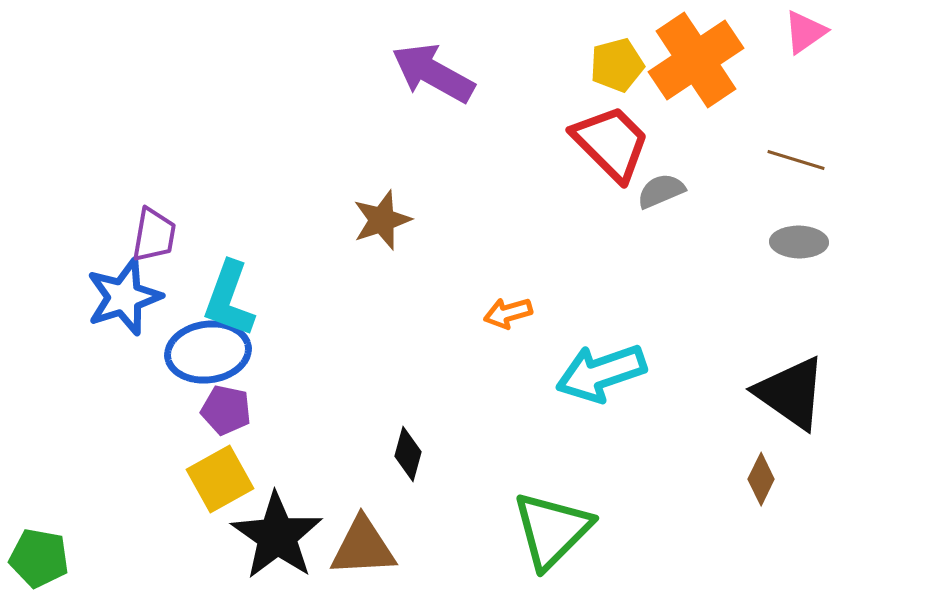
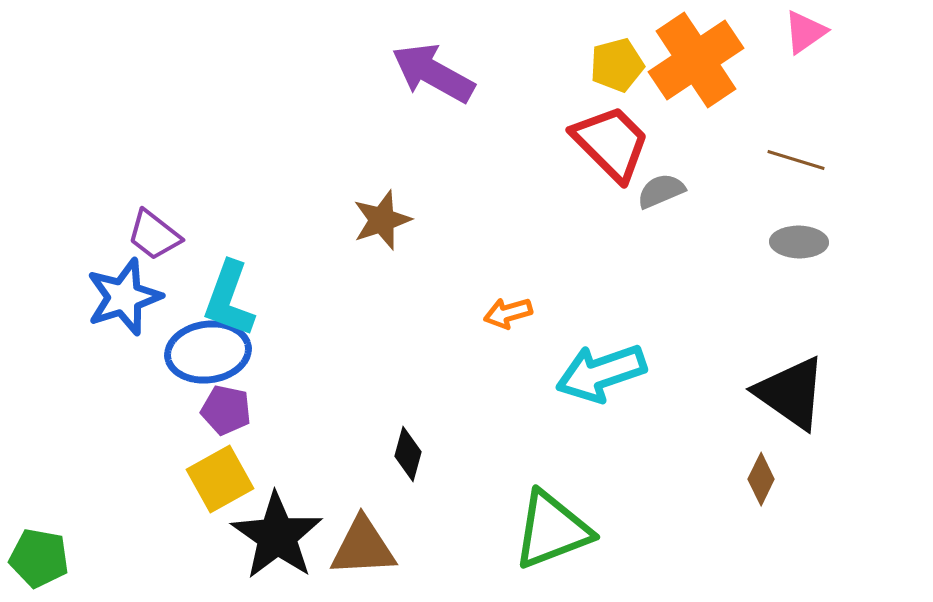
purple trapezoid: rotated 118 degrees clockwise
green triangle: rotated 24 degrees clockwise
